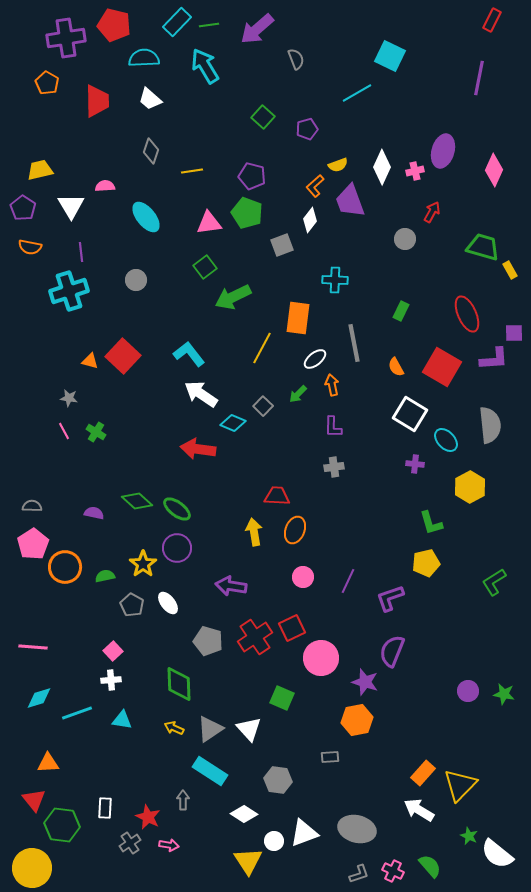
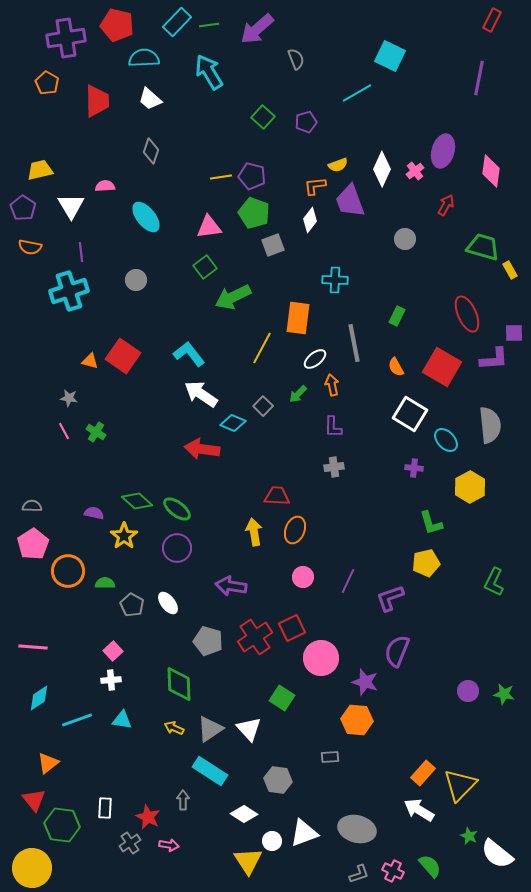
red pentagon at (114, 25): moved 3 px right
cyan arrow at (205, 66): moved 4 px right, 6 px down
purple pentagon at (307, 129): moved 1 px left, 7 px up
white diamond at (382, 167): moved 2 px down
pink diamond at (494, 170): moved 3 px left, 1 px down; rotated 16 degrees counterclockwise
yellow line at (192, 171): moved 29 px right, 6 px down
pink cross at (415, 171): rotated 24 degrees counterclockwise
orange L-shape at (315, 186): rotated 35 degrees clockwise
red arrow at (432, 212): moved 14 px right, 7 px up
green pentagon at (247, 213): moved 7 px right
pink triangle at (209, 223): moved 4 px down
gray square at (282, 245): moved 9 px left
green rectangle at (401, 311): moved 4 px left, 5 px down
red square at (123, 356): rotated 8 degrees counterclockwise
red arrow at (198, 449): moved 4 px right
purple cross at (415, 464): moved 1 px left, 4 px down
yellow star at (143, 564): moved 19 px left, 28 px up
orange circle at (65, 567): moved 3 px right, 4 px down
green semicircle at (105, 576): moved 7 px down; rotated 12 degrees clockwise
green L-shape at (494, 582): rotated 32 degrees counterclockwise
purple semicircle at (392, 651): moved 5 px right
cyan diamond at (39, 698): rotated 16 degrees counterclockwise
green square at (282, 698): rotated 10 degrees clockwise
cyan line at (77, 713): moved 7 px down
orange hexagon at (357, 720): rotated 16 degrees clockwise
orange triangle at (48, 763): rotated 35 degrees counterclockwise
white circle at (274, 841): moved 2 px left
